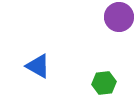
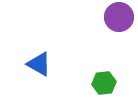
blue triangle: moved 1 px right, 2 px up
